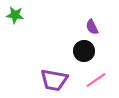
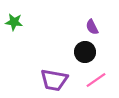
green star: moved 1 px left, 7 px down
black circle: moved 1 px right, 1 px down
